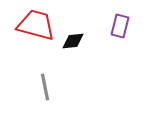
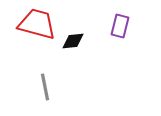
red trapezoid: moved 1 px right, 1 px up
